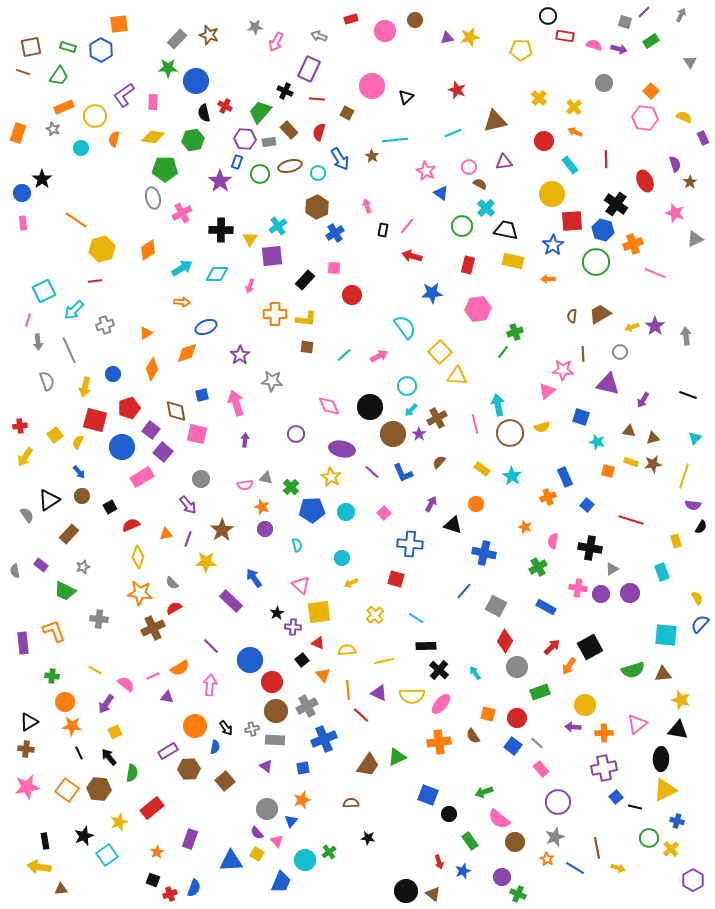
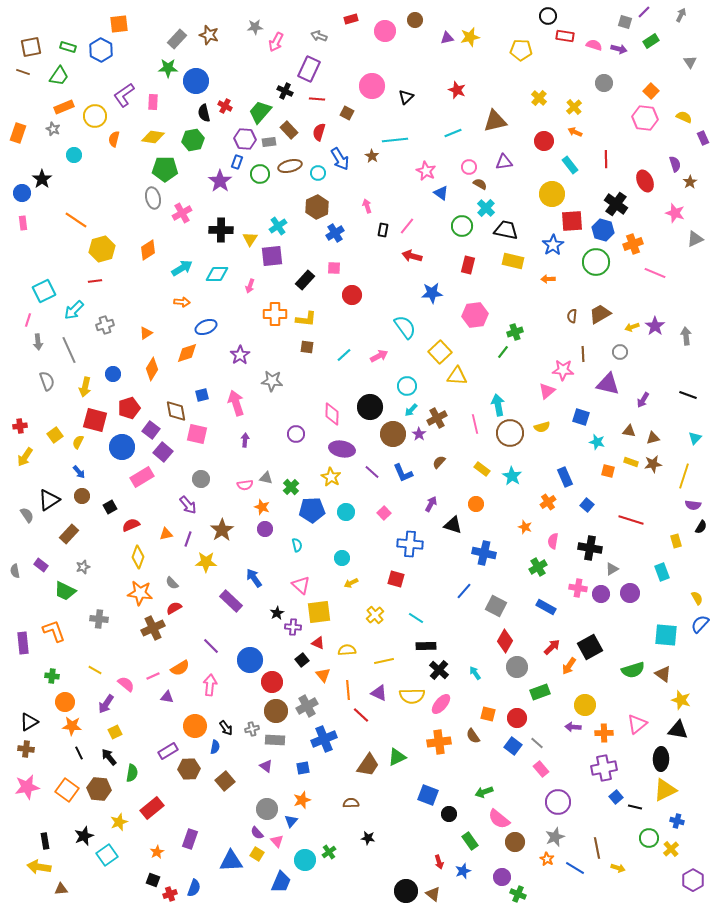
cyan circle at (81, 148): moved 7 px left, 7 px down
pink hexagon at (478, 309): moved 3 px left, 6 px down
pink diamond at (329, 406): moved 3 px right, 8 px down; rotated 25 degrees clockwise
orange cross at (548, 497): moved 5 px down; rotated 14 degrees counterclockwise
brown triangle at (663, 674): rotated 42 degrees clockwise
